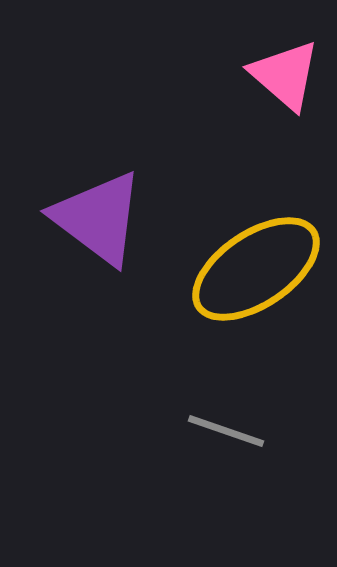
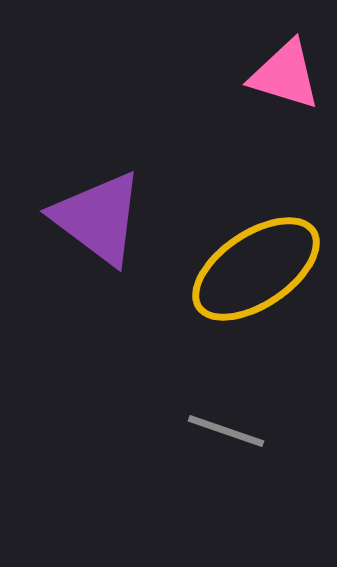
pink triangle: rotated 24 degrees counterclockwise
